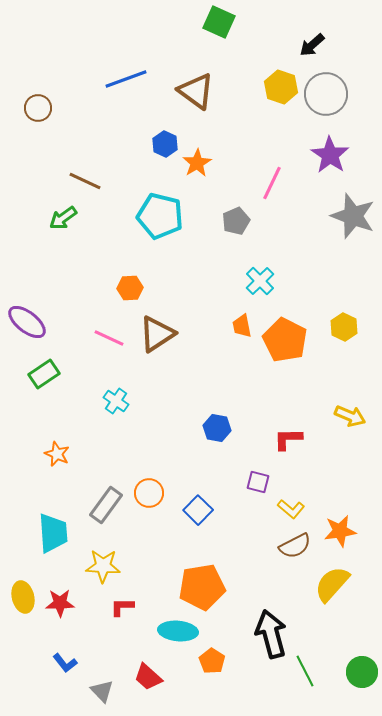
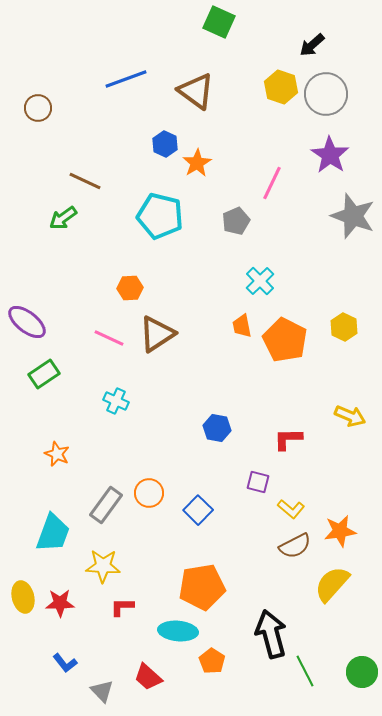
cyan cross at (116, 401): rotated 10 degrees counterclockwise
cyan trapezoid at (53, 533): rotated 24 degrees clockwise
